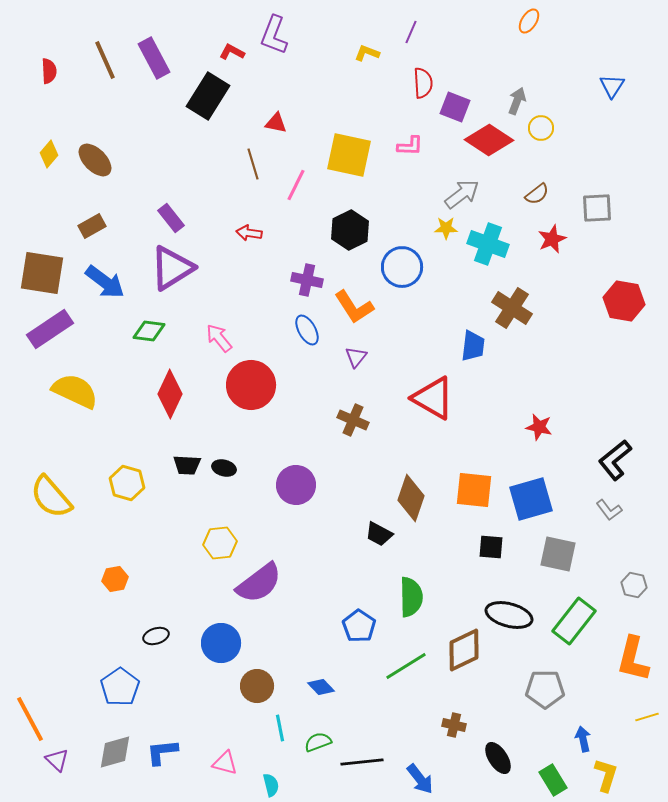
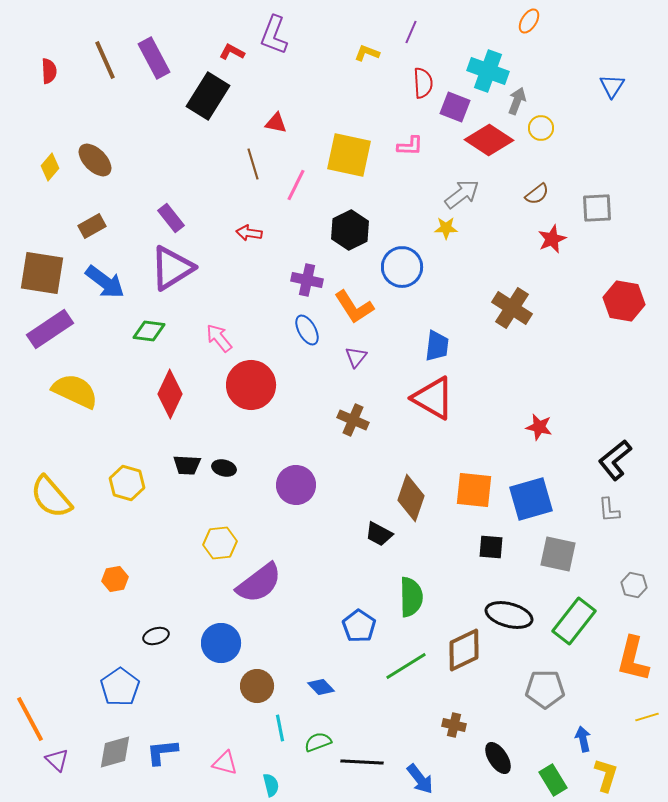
yellow diamond at (49, 154): moved 1 px right, 13 px down
cyan cross at (488, 244): moved 173 px up
blue trapezoid at (473, 346): moved 36 px left
gray L-shape at (609, 510): rotated 32 degrees clockwise
black line at (362, 762): rotated 9 degrees clockwise
